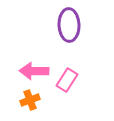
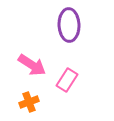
pink arrow: moved 2 px left, 6 px up; rotated 148 degrees counterclockwise
orange cross: moved 1 px left, 2 px down
